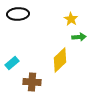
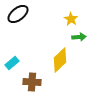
black ellipse: rotated 35 degrees counterclockwise
